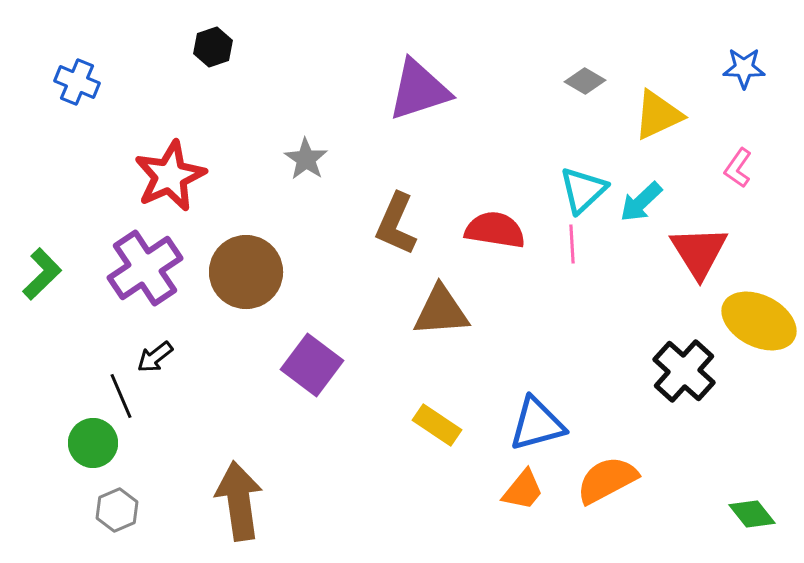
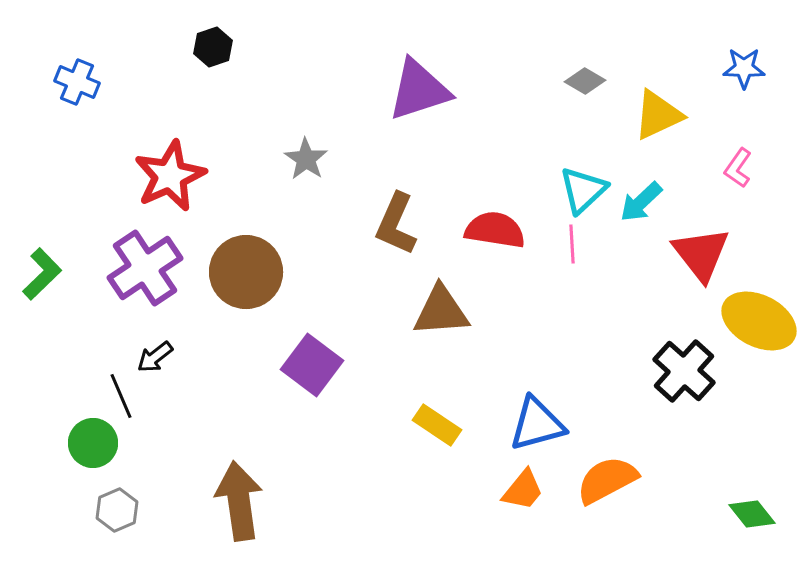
red triangle: moved 2 px right, 2 px down; rotated 6 degrees counterclockwise
